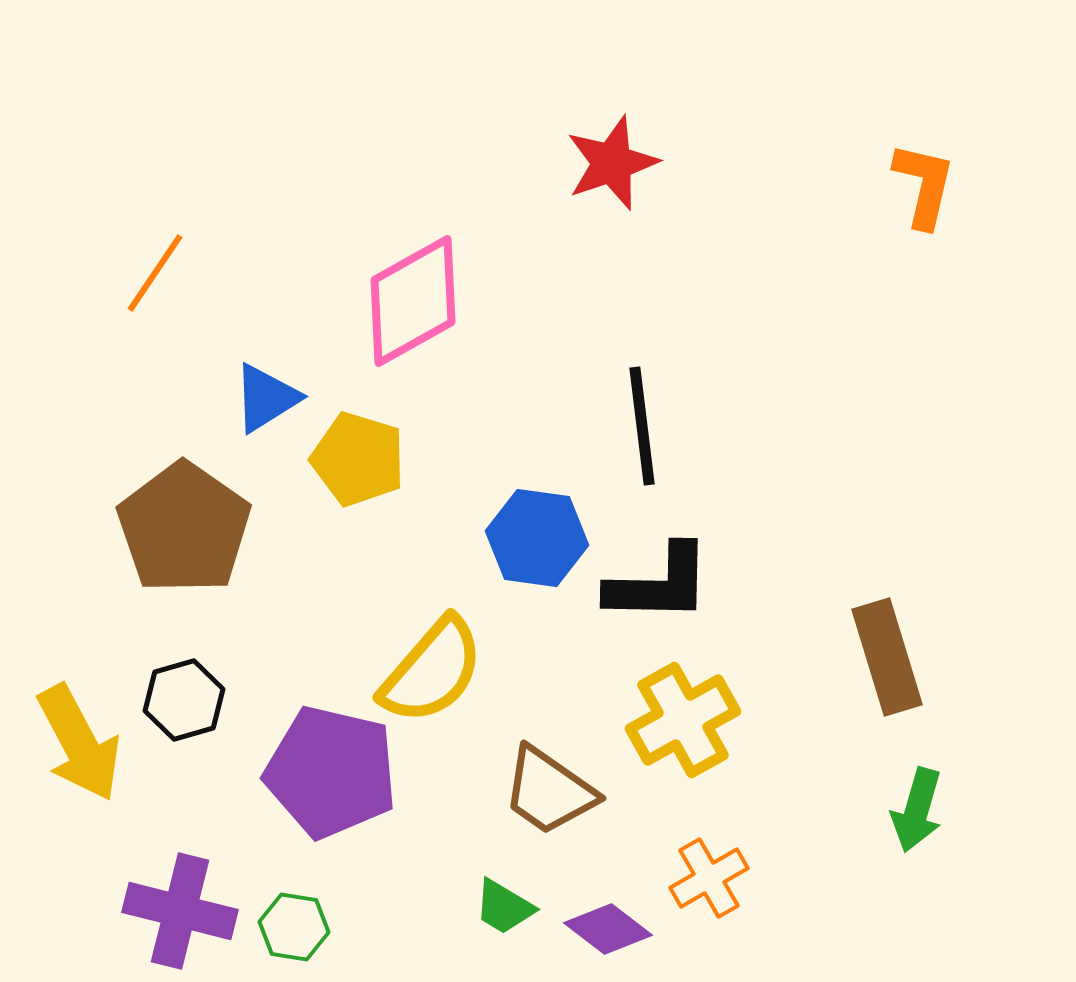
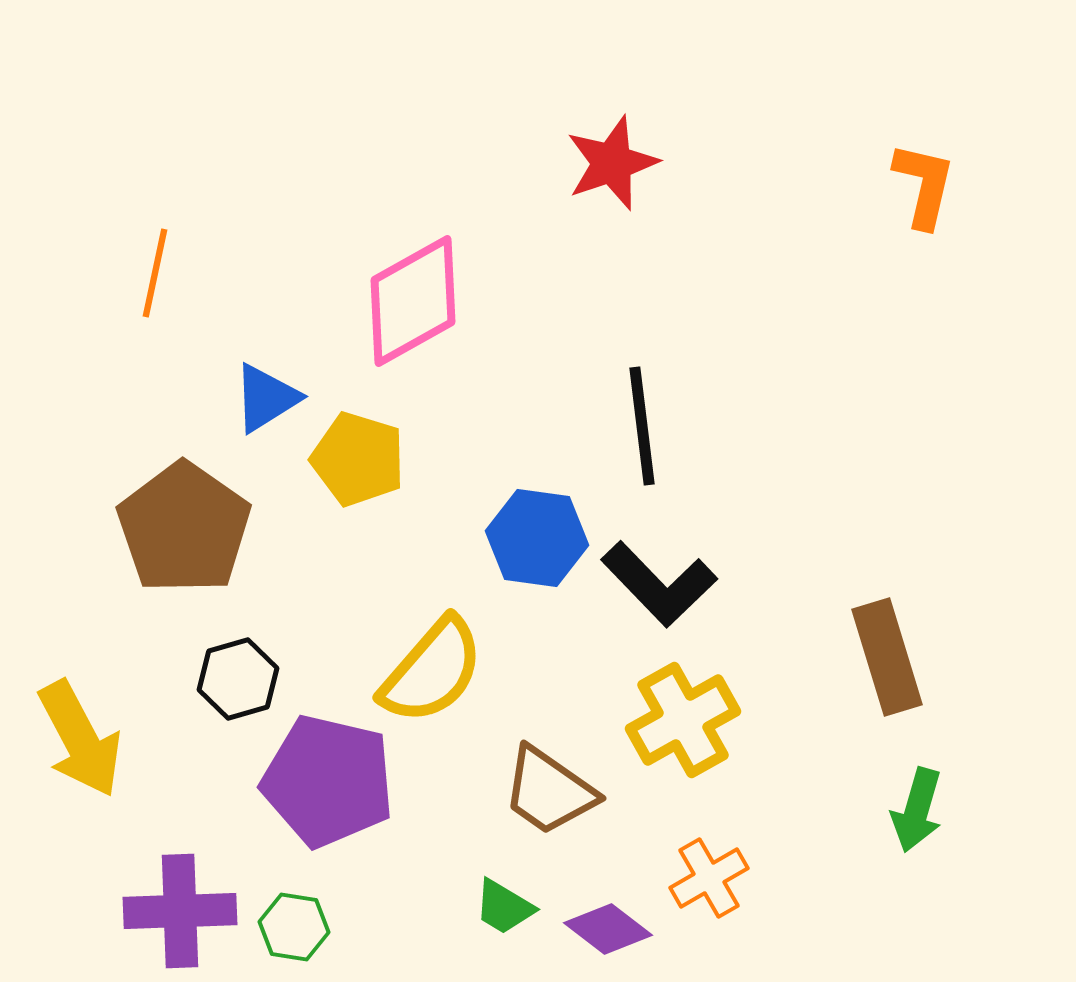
orange line: rotated 22 degrees counterclockwise
black L-shape: rotated 45 degrees clockwise
black hexagon: moved 54 px right, 21 px up
yellow arrow: moved 1 px right, 4 px up
purple pentagon: moved 3 px left, 9 px down
purple cross: rotated 16 degrees counterclockwise
